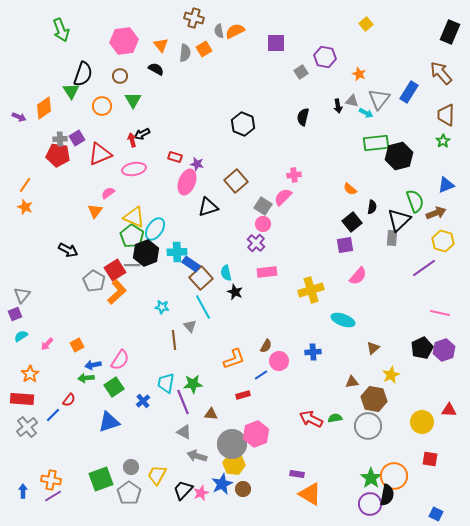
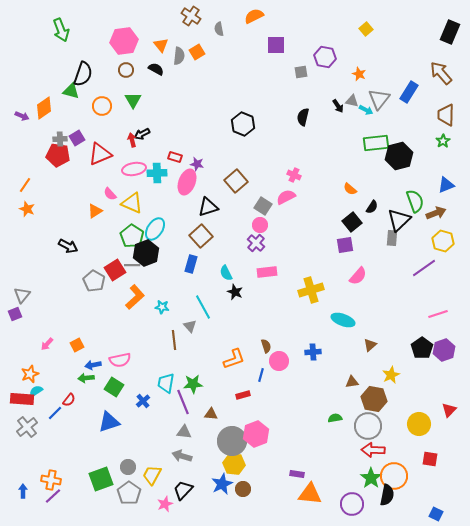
brown cross at (194, 18): moved 3 px left, 2 px up; rotated 18 degrees clockwise
yellow square at (366, 24): moved 5 px down
gray semicircle at (219, 31): moved 2 px up
orange semicircle at (235, 31): moved 19 px right, 15 px up
purple square at (276, 43): moved 2 px down
orange square at (204, 49): moved 7 px left, 3 px down
gray semicircle at (185, 53): moved 6 px left, 3 px down
gray square at (301, 72): rotated 24 degrees clockwise
brown circle at (120, 76): moved 6 px right, 6 px up
green triangle at (71, 91): rotated 42 degrees counterclockwise
black arrow at (338, 106): rotated 24 degrees counterclockwise
cyan arrow at (366, 113): moved 3 px up
purple arrow at (19, 117): moved 3 px right, 1 px up
pink cross at (294, 175): rotated 32 degrees clockwise
pink semicircle at (108, 193): moved 2 px right, 1 px down; rotated 96 degrees counterclockwise
pink semicircle at (283, 197): moved 3 px right; rotated 18 degrees clockwise
orange star at (25, 207): moved 2 px right, 2 px down
black semicircle at (372, 207): rotated 24 degrees clockwise
orange triangle at (95, 211): rotated 21 degrees clockwise
yellow triangle at (134, 217): moved 2 px left, 14 px up
pink circle at (263, 224): moved 3 px left, 1 px down
black arrow at (68, 250): moved 4 px up
cyan cross at (177, 252): moved 20 px left, 79 px up
blue rectangle at (191, 264): rotated 72 degrees clockwise
cyan semicircle at (226, 273): rotated 14 degrees counterclockwise
brown square at (201, 278): moved 42 px up
orange L-shape at (117, 292): moved 18 px right, 5 px down
pink line at (440, 313): moved 2 px left, 1 px down; rotated 30 degrees counterclockwise
cyan semicircle at (21, 336): moved 15 px right, 55 px down
brown semicircle at (266, 346): rotated 48 degrees counterclockwise
brown triangle at (373, 348): moved 3 px left, 3 px up
black pentagon at (422, 348): rotated 10 degrees counterclockwise
pink semicircle at (120, 360): rotated 45 degrees clockwise
orange star at (30, 374): rotated 12 degrees clockwise
blue line at (261, 375): rotated 40 degrees counterclockwise
green square at (114, 387): rotated 24 degrees counterclockwise
red triangle at (449, 410): rotated 49 degrees counterclockwise
blue line at (53, 415): moved 2 px right, 2 px up
red arrow at (311, 419): moved 62 px right, 31 px down; rotated 25 degrees counterclockwise
yellow circle at (422, 422): moved 3 px left, 2 px down
gray triangle at (184, 432): rotated 21 degrees counterclockwise
gray circle at (232, 444): moved 3 px up
gray arrow at (197, 456): moved 15 px left
gray circle at (131, 467): moved 3 px left
yellow trapezoid at (157, 475): moved 5 px left
pink star at (201, 493): moved 36 px left, 11 px down
orange triangle at (310, 494): rotated 25 degrees counterclockwise
purple line at (53, 496): rotated 12 degrees counterclockwise
purple circle at (370, 504): moved 18 px left
